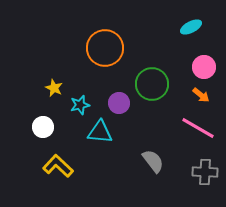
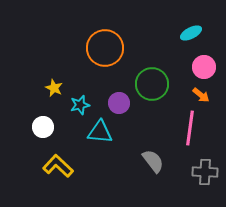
cyan ellipse: moved 6 px down
pink line: moved 8 px left; rotated 68 degrees clockwise
